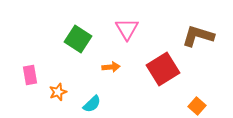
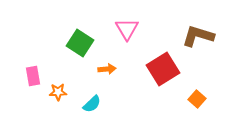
green square: moved 2 px right, 4 px down
orange arrow: moved 4 px left, 2 px down
pink rectangle: moved 3 px right, 1 px down
orange star: rotated 18 degrees clockwise
orange square: moved 7 px up
